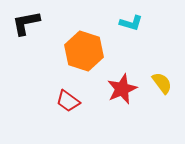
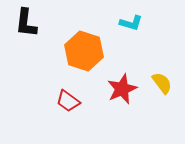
black L-shape: rotated 72 degrees counterclockwise
